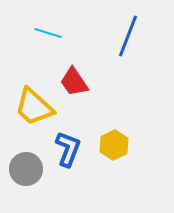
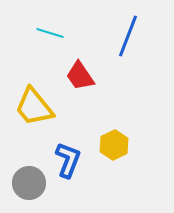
cyan line: moved 2 px right
red trapezoid: moved 6 px right, 6 px up
yellow trapezoid: rotated 9 degrees clockwise
blue L-shape: moved 11 px down
gray circle: moved 3 px right, 14 px down
